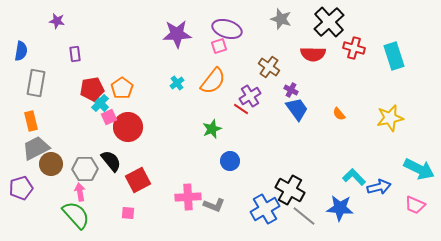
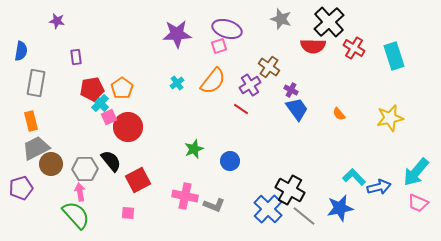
red cross at (354, 48): rotated 15 degrees clockwise
purple rectangle at (75, 54): moved 1 px right, 3 px down
red semicircle at (313, 54): moved 8 px up
purple cross at (250, 96): moved 11 px up
green star at (212, 129): moved 18 px left, 20 px down
cyan arrow at (419, 169): moved 3 px left, 3 px down; rotated 104 degrees clockwise
pink cross at (188, 197): moved 3 px left, 1 px up; rotated 15 degrees clockwise
pink trapezoid at (415, 205): moved 3 px right, 2 px up
blue star at (340, 208): rotated 16 degrees counterclockwise
blue cross at (265, 209): moved 3 px right; rotated 16 degrees counterclockwise
